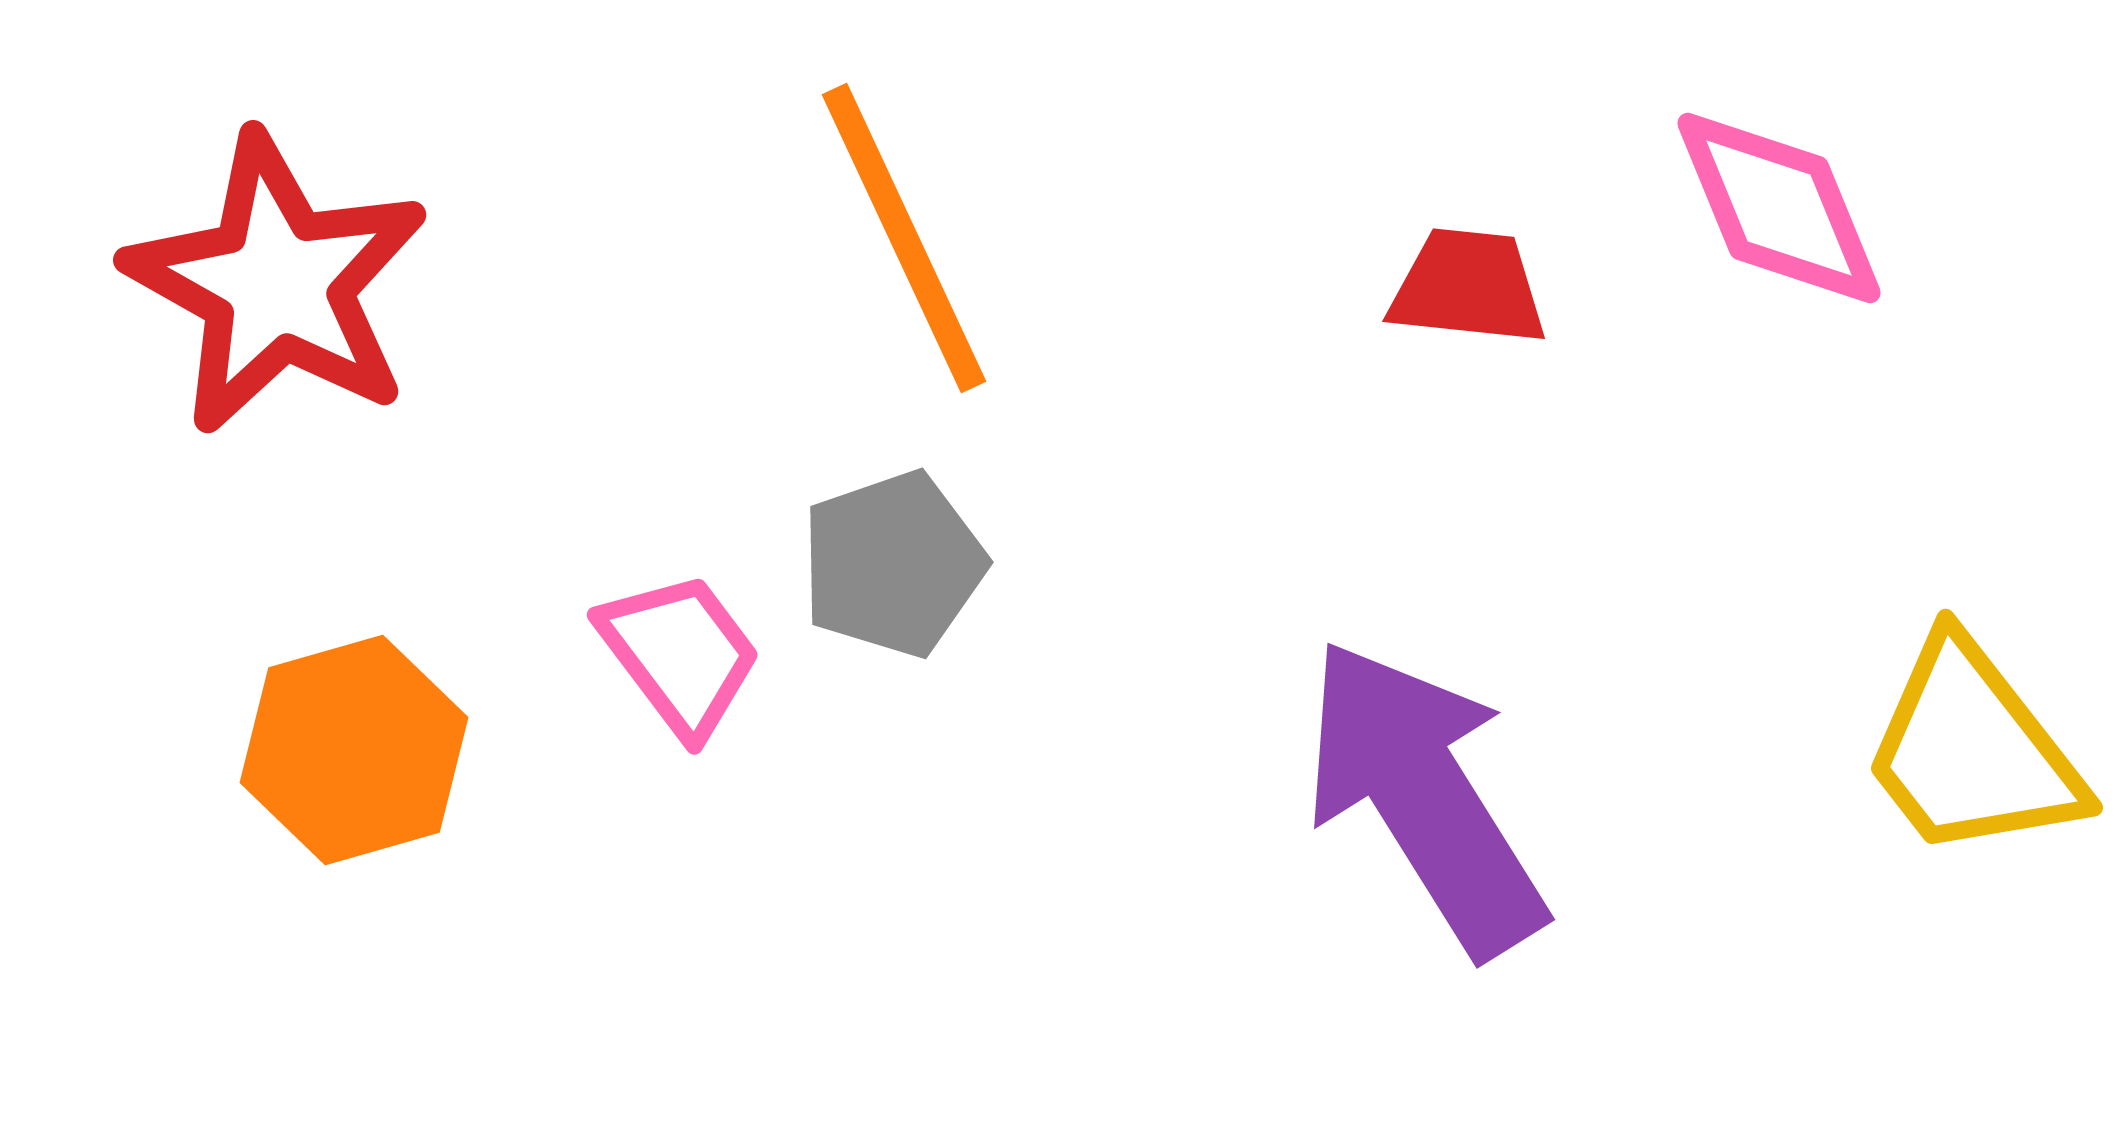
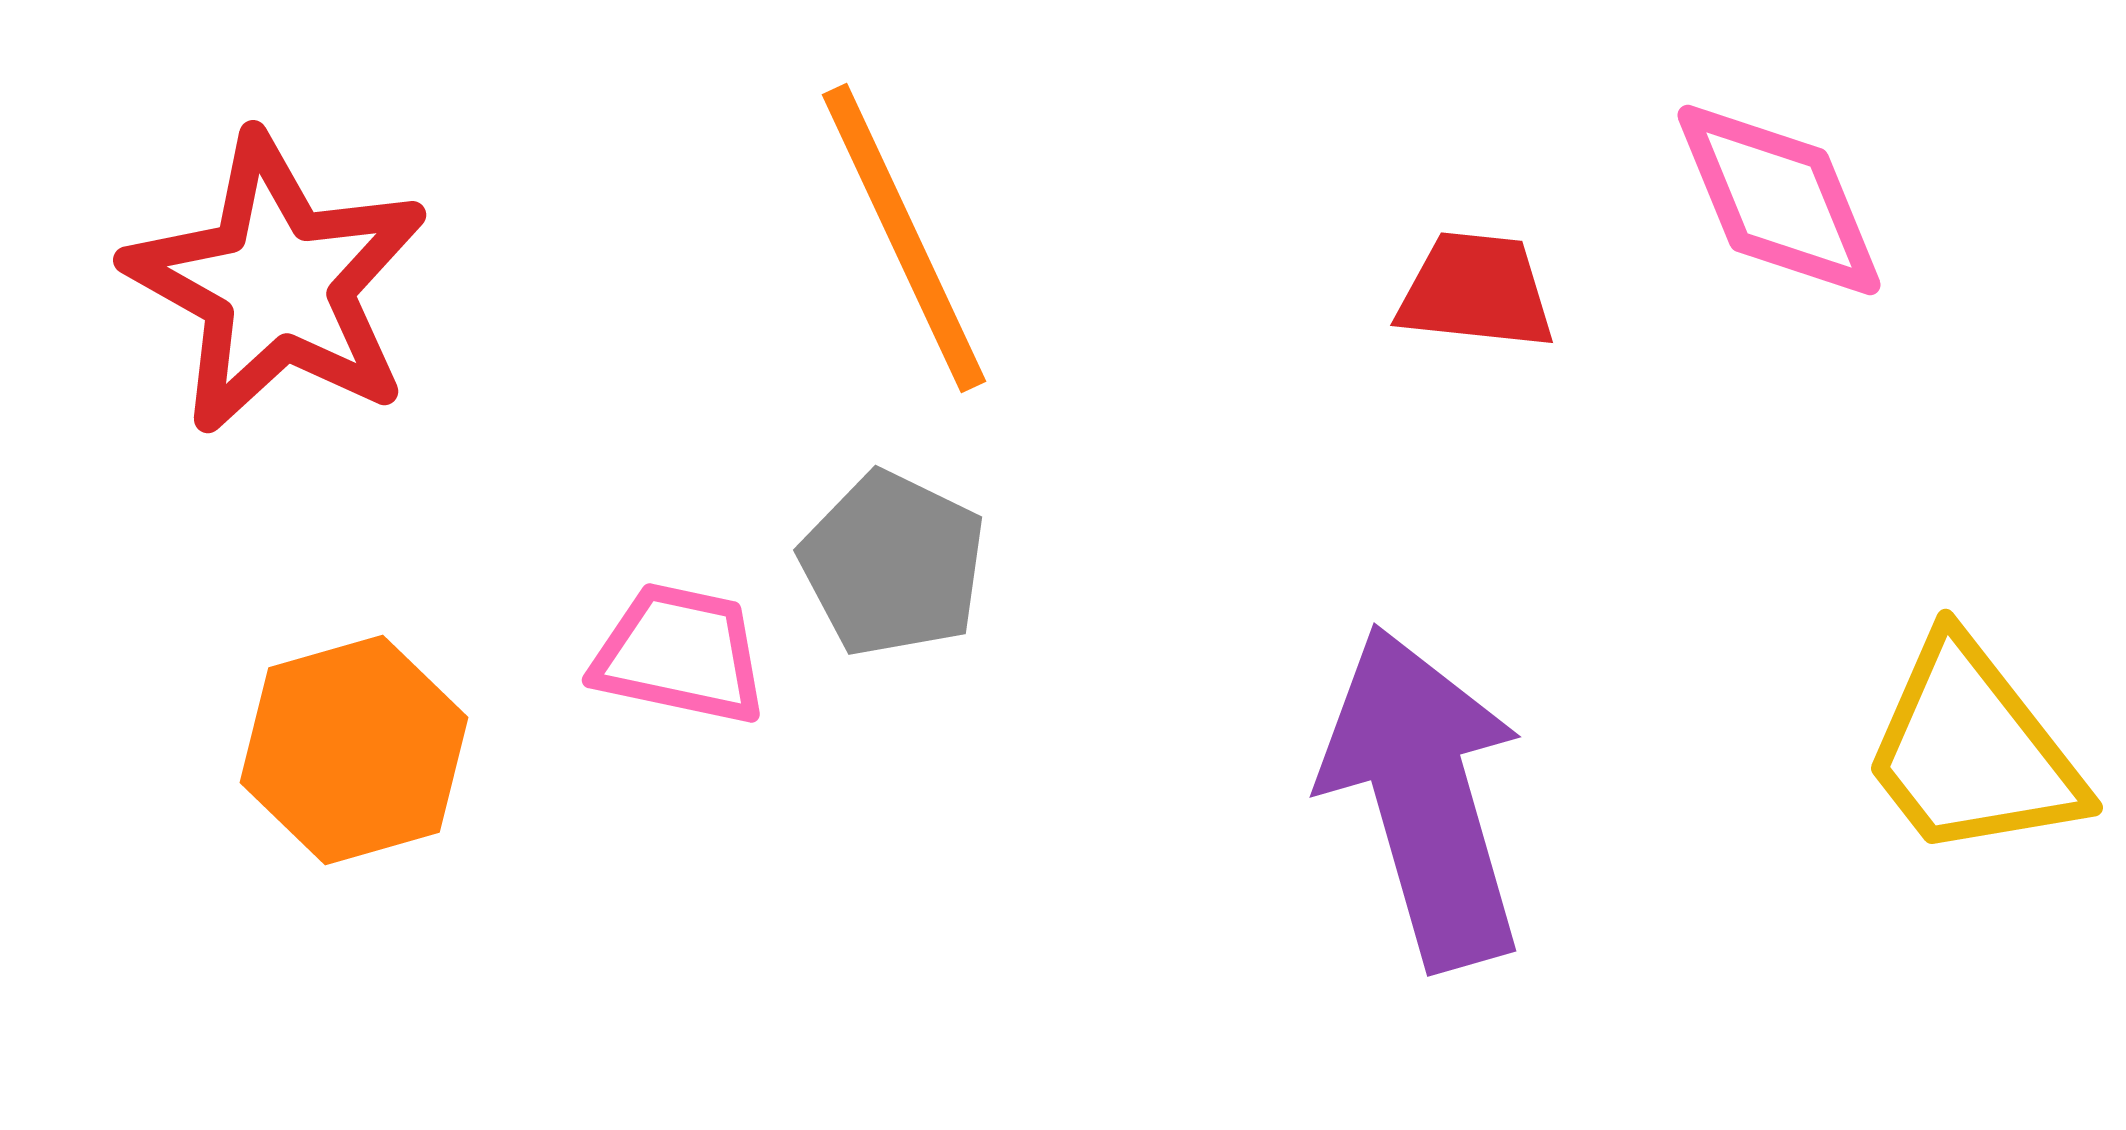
pink diamond: moved 8 px up
red trapezoid: moved 8 px right, 4 px down
gray pentagon: rotated 27 degrees counterclockwise
pink trapezoid: rotated 41 degrees counterclockwise
purple arrow: rotated 16 degrees clockwise
